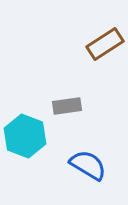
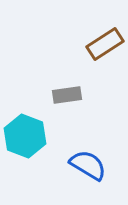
gray rectangle: moved 11 px up
